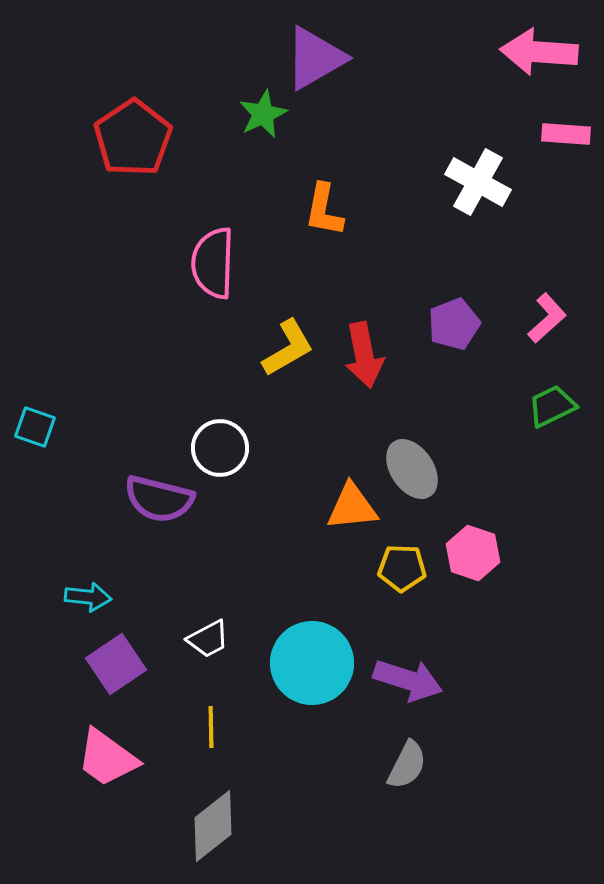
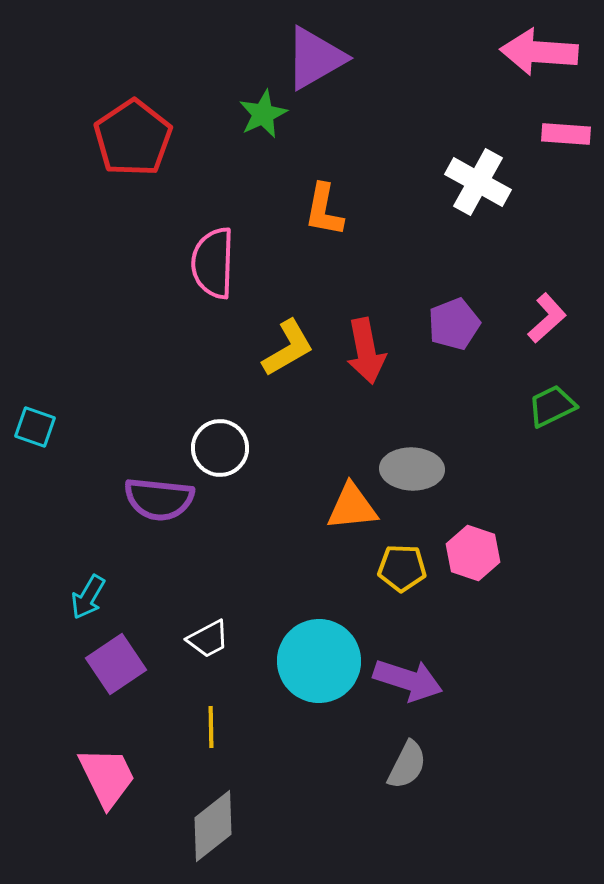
red arrow: moved 2 px right, 4 px up
gray ellipse: rotated 54 degrees counterclockwise
purple semicircle: rotated 8 degrees counterclockwise
cyan arrow: rotated 114 degrees clockwise
cyan circle: moved 7 px right, 2 px up
pink trapezoid: moved 19 px down; rotated 152 degrees counterclockwise
